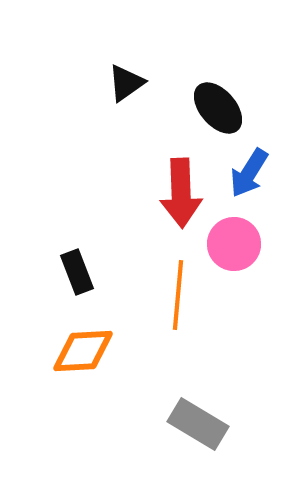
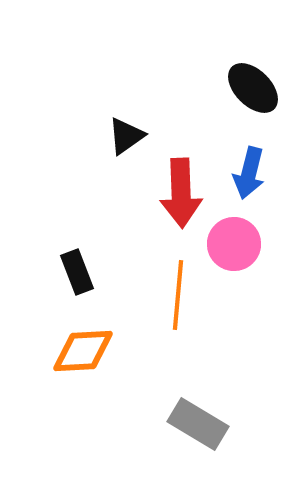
black triangle: moved 53 px down
black ellipse: moved 35 px right, 20 px up; rotated 4 degrees counterclockwise
blue arrow: rotated 18 degrees counterclockwise
